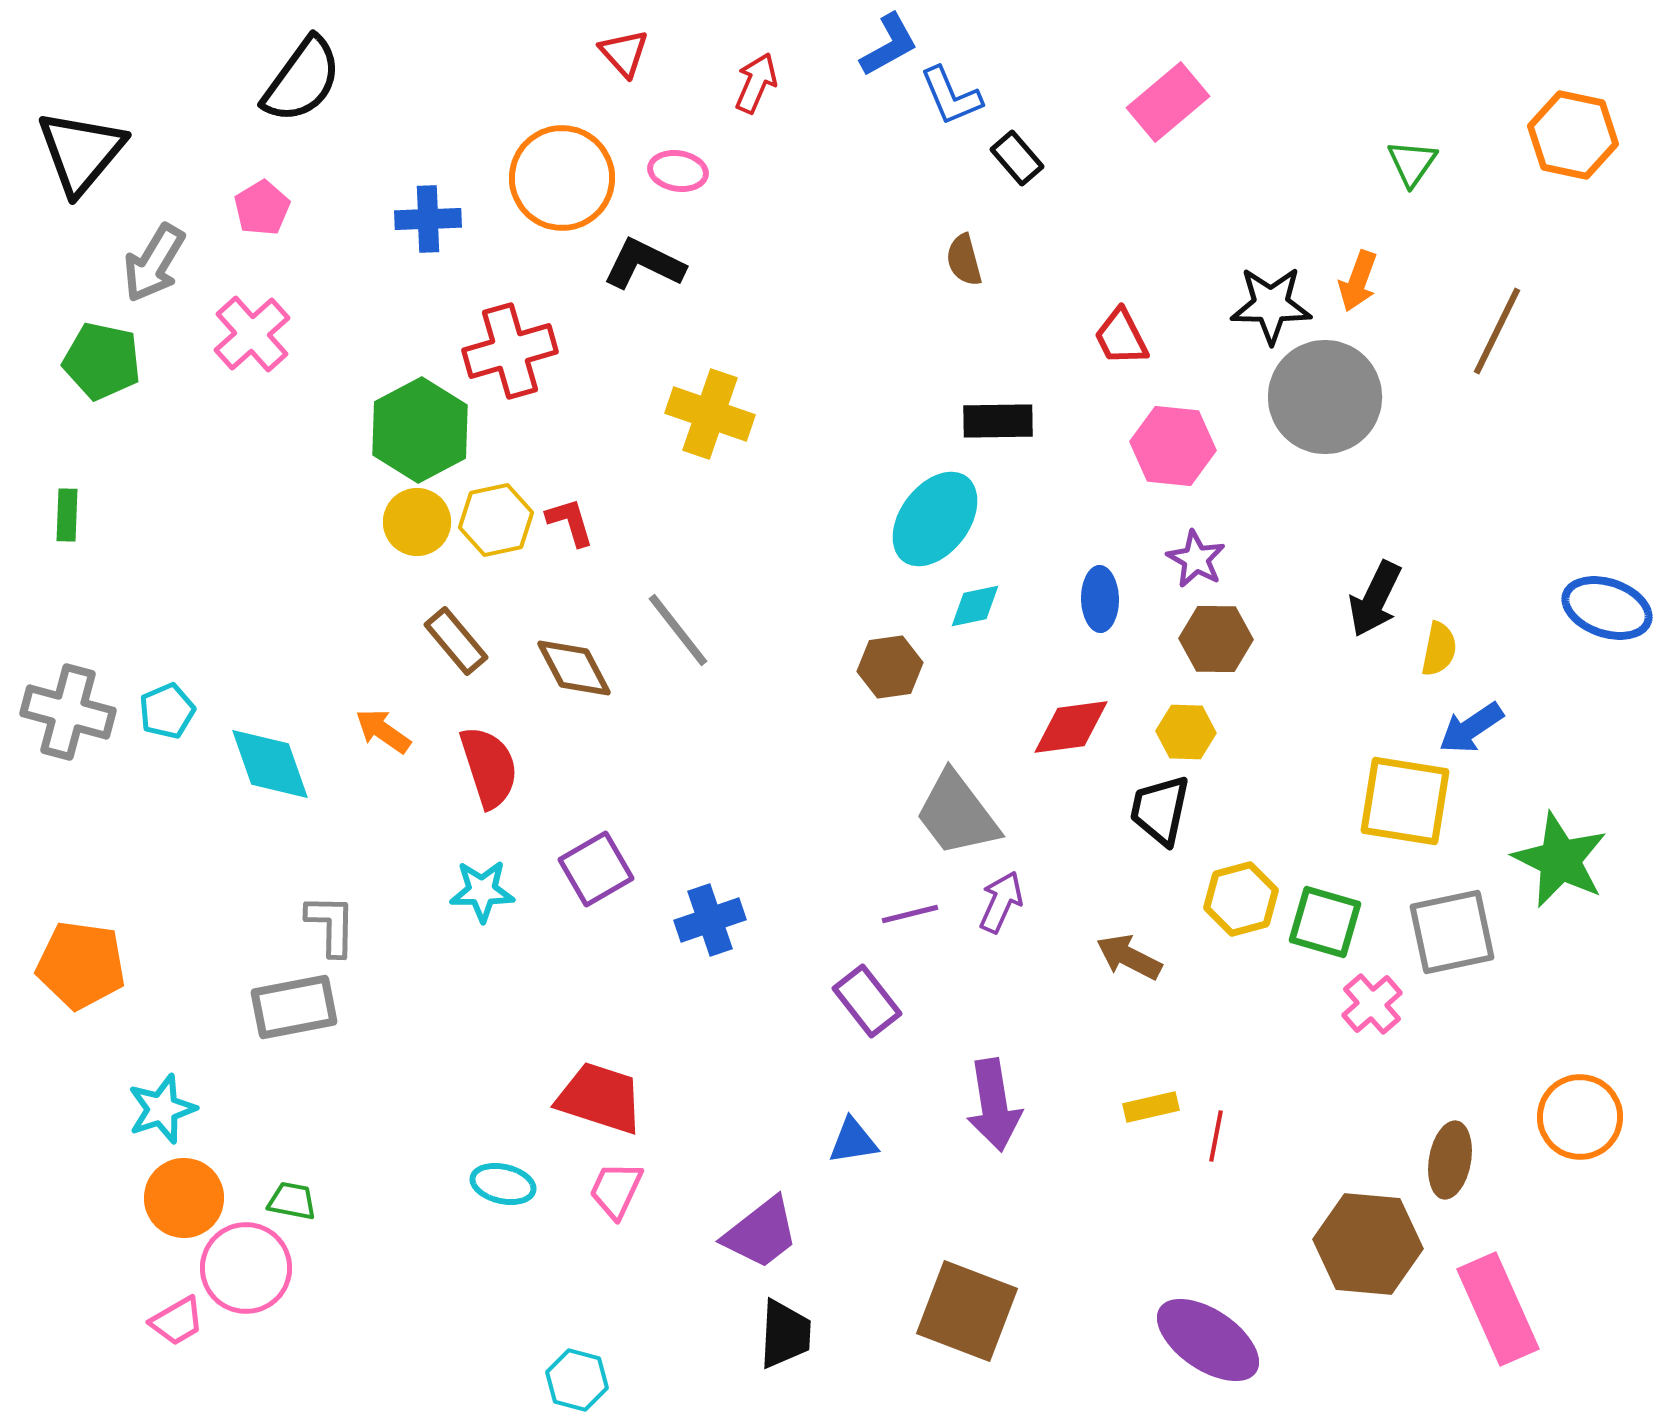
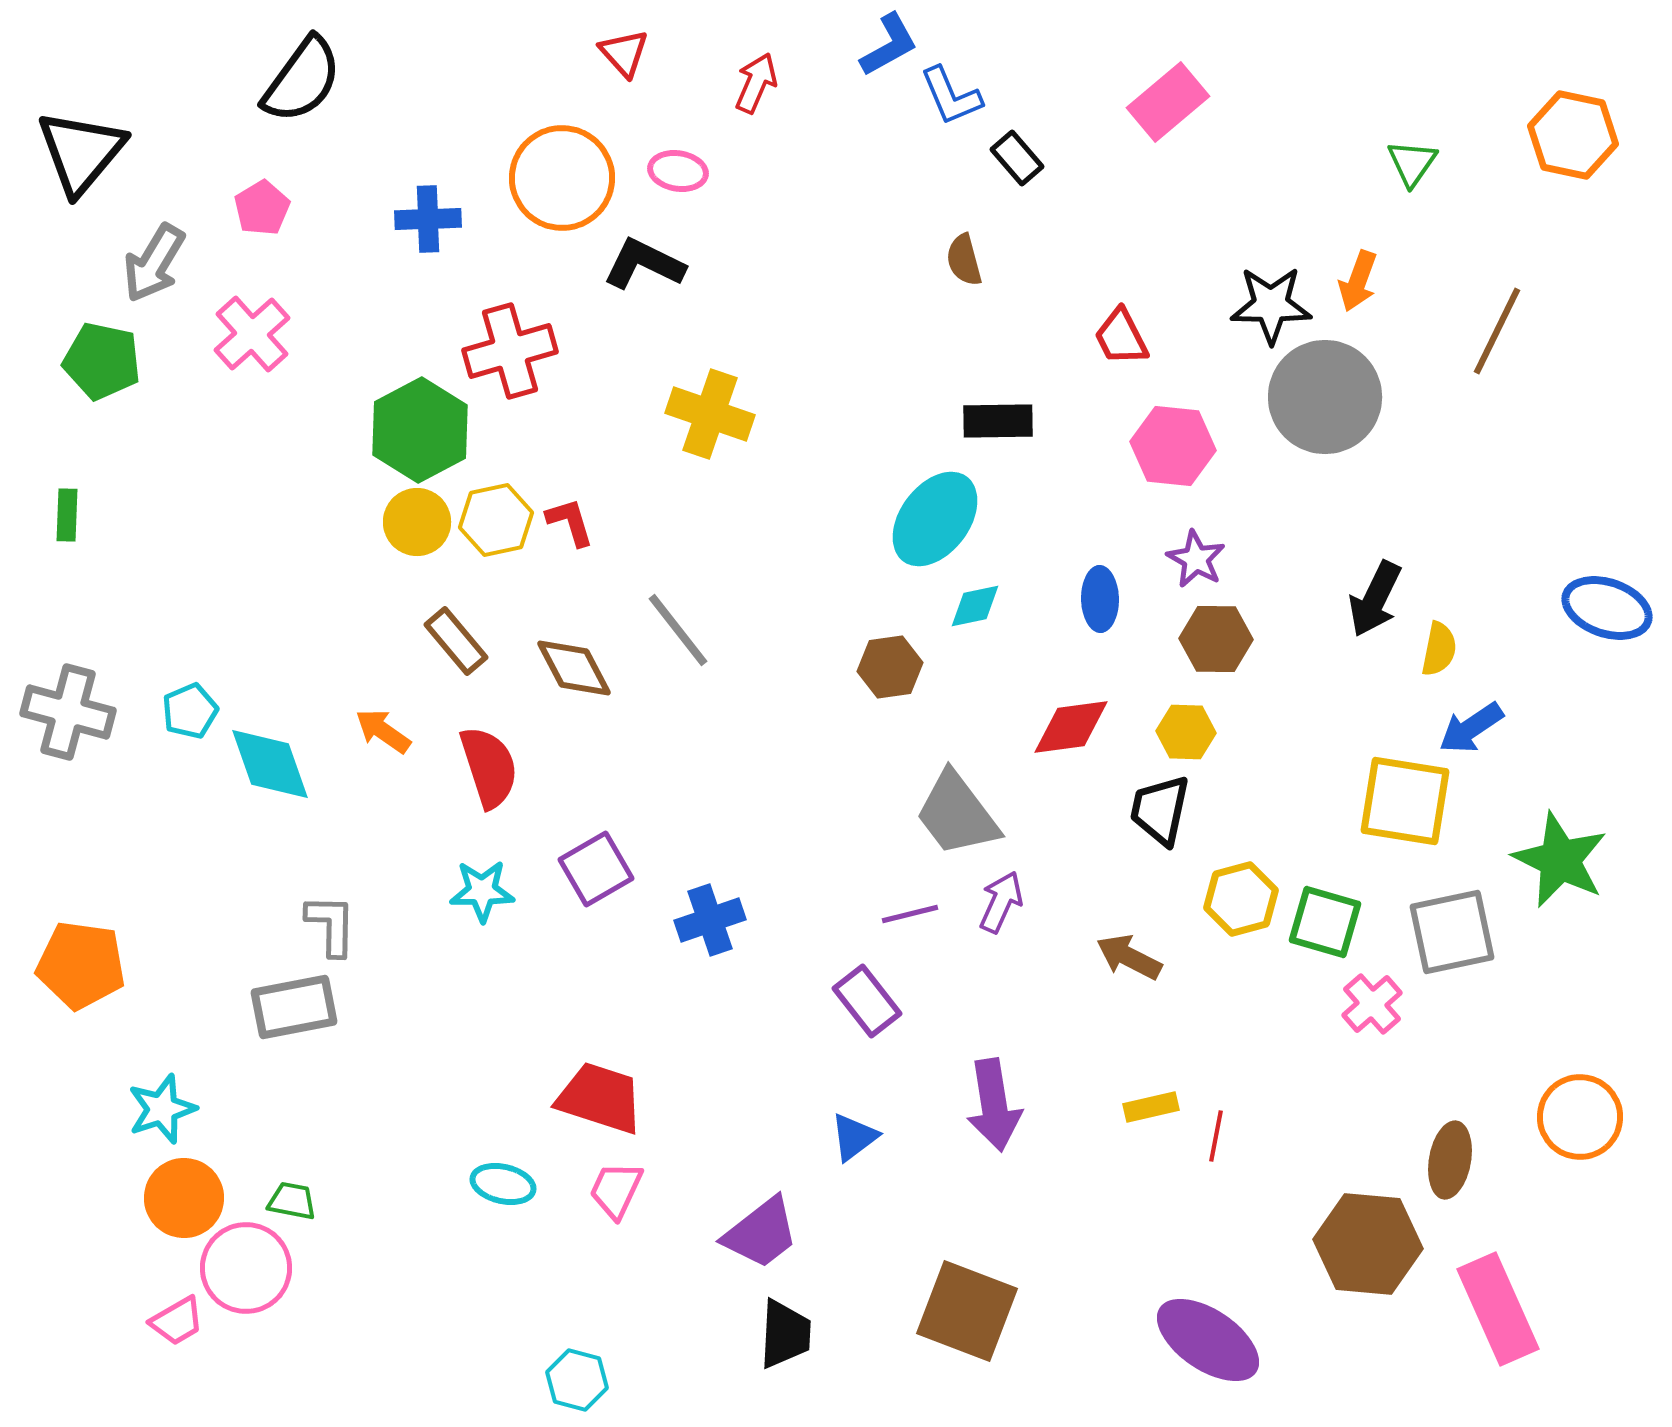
cyan pentagon at (167, 711): moved 23 px right
blue triangle at (853, 1141): moved 1 px right, 4 px up; rotated 28 degrees counterclockwise
